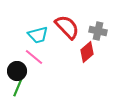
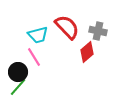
pink line: rotated 18 degrees clockwise
black circle: moved 1 px right, 1 px down
green line: rotated 18 degrees clockwise
